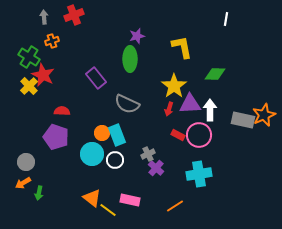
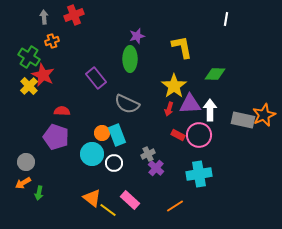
white circle: moved 1 px left, 3 px down
pink rectangle: rotated 30 degrees clockwise
